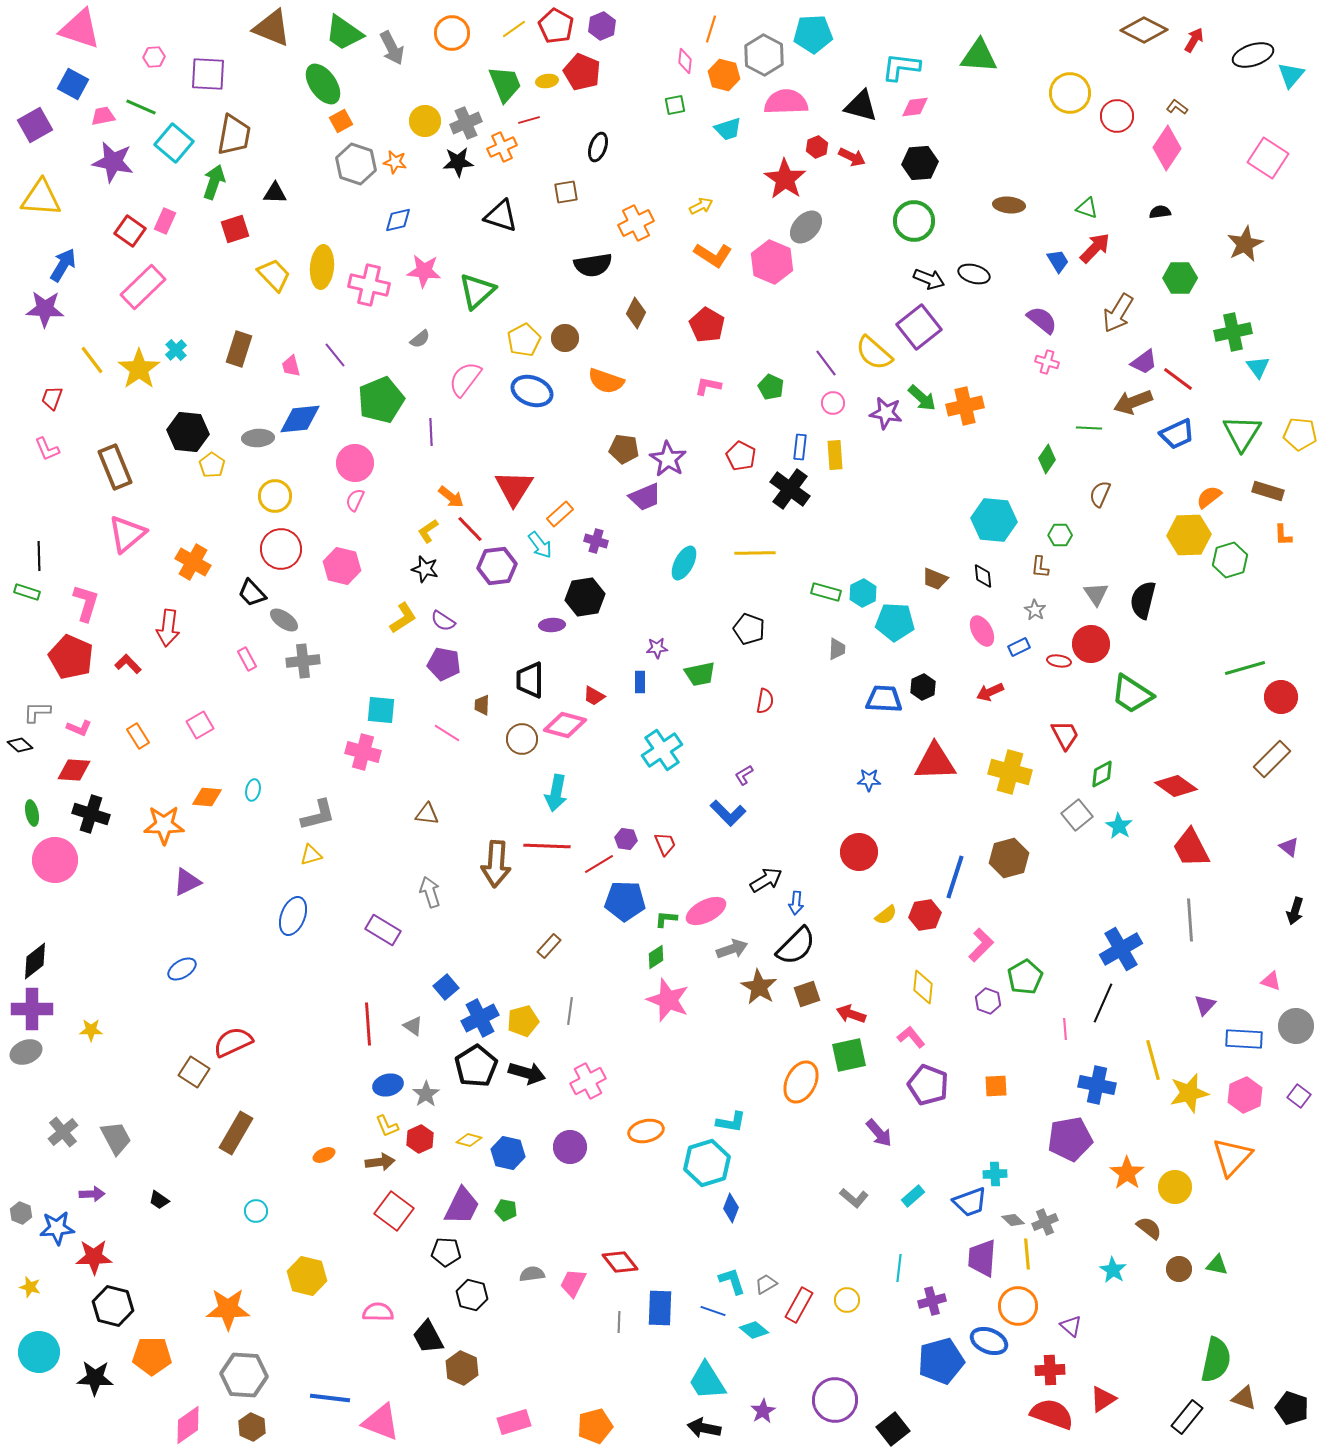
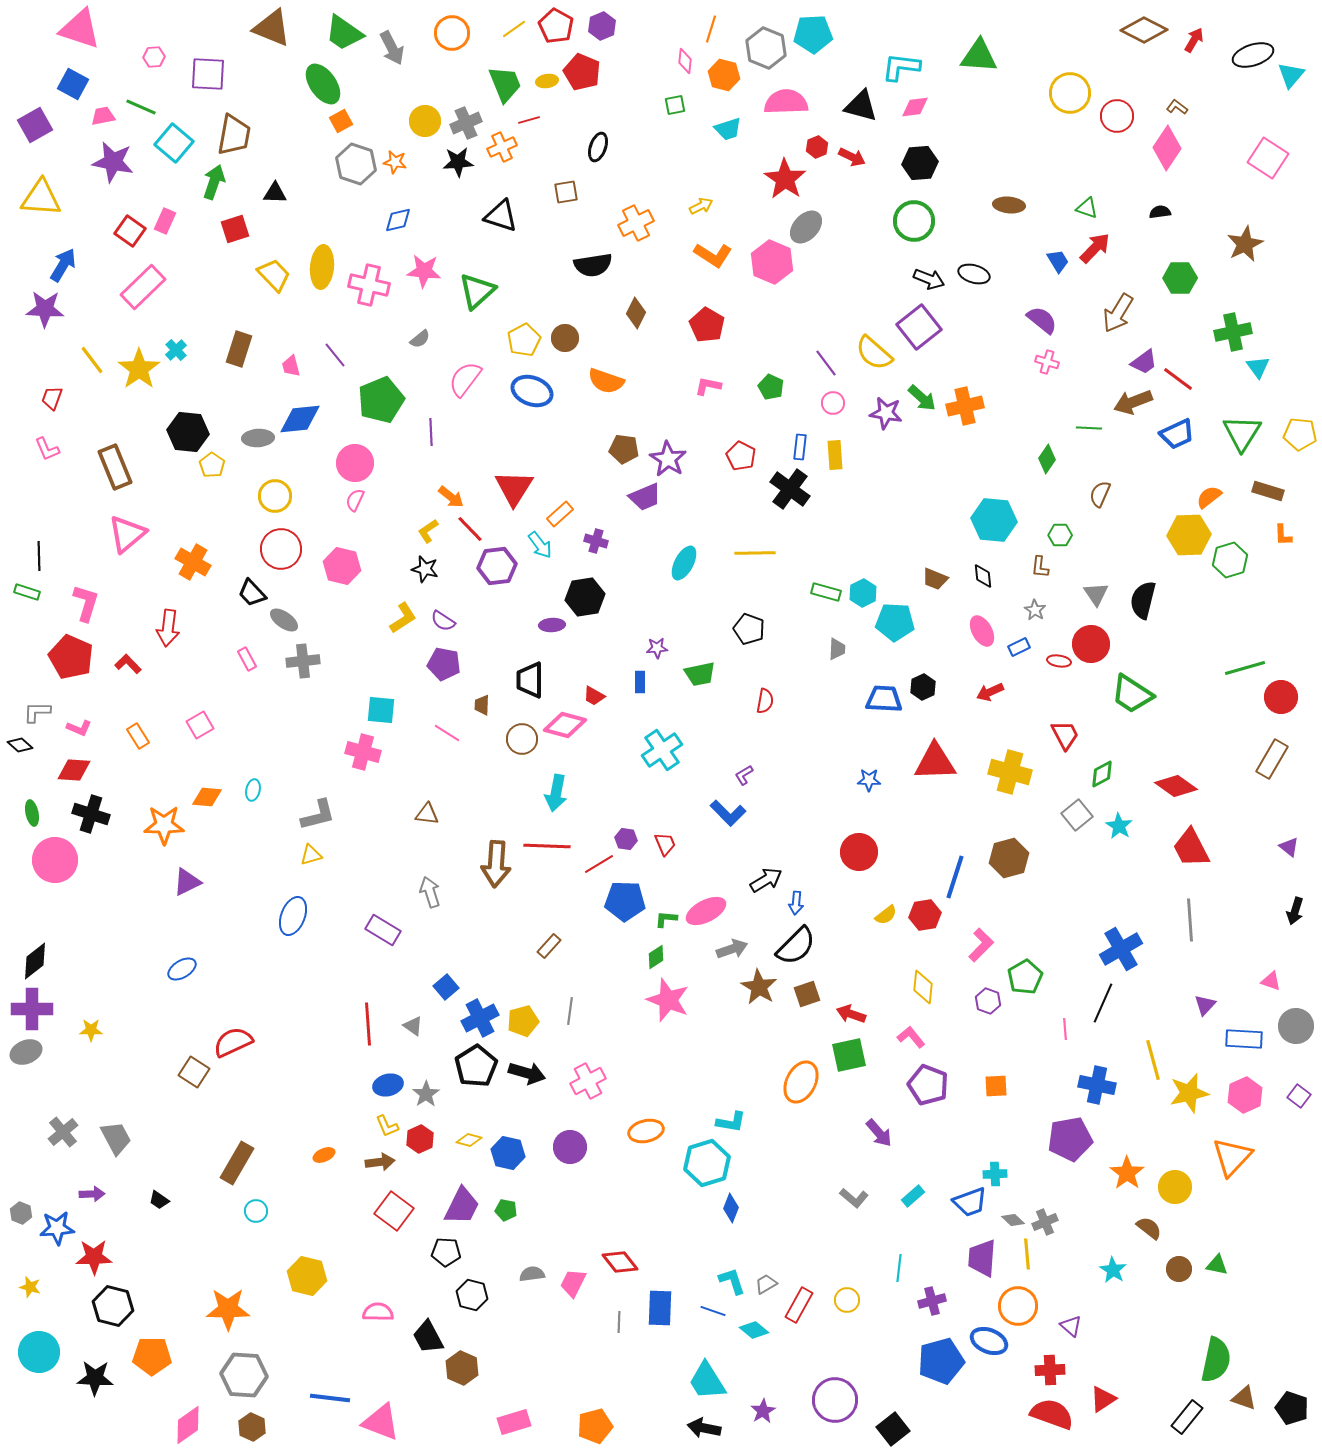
gray hexagon at (764, 55): moved 2 px right, 7 px up; rotated 6 degrees counterclockwise
brown rectangle at (1272, 759): rotated 15 degrees counterclockwise
brown rectangle at (236, 1133): moved 1 px right, 30 px down
